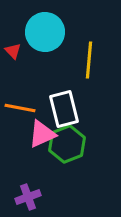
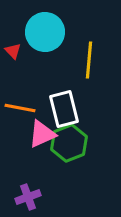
green hexagon: moved 2 px right, 1 px up
